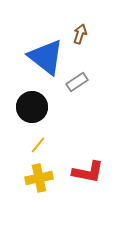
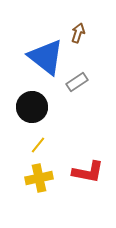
brown arrow: moved 2 px left, 1 px up
